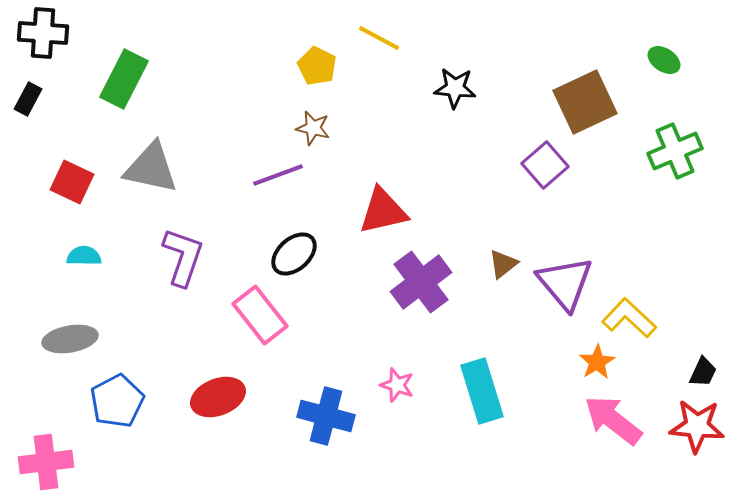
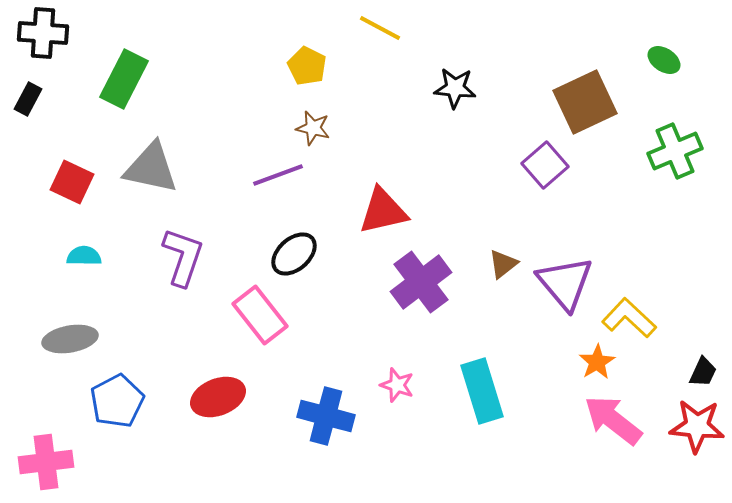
yellow line: moved 1 px right, 10 px up
yellow pentagon: moved 10 px left
